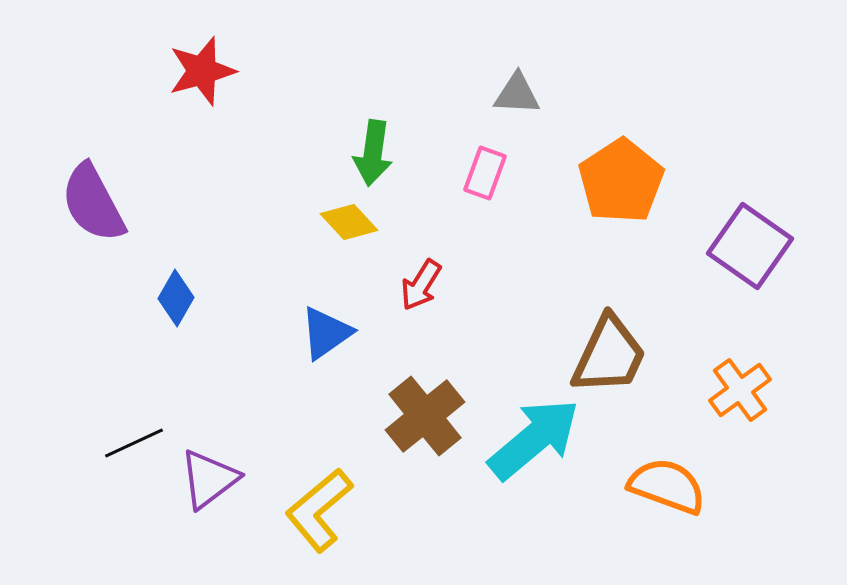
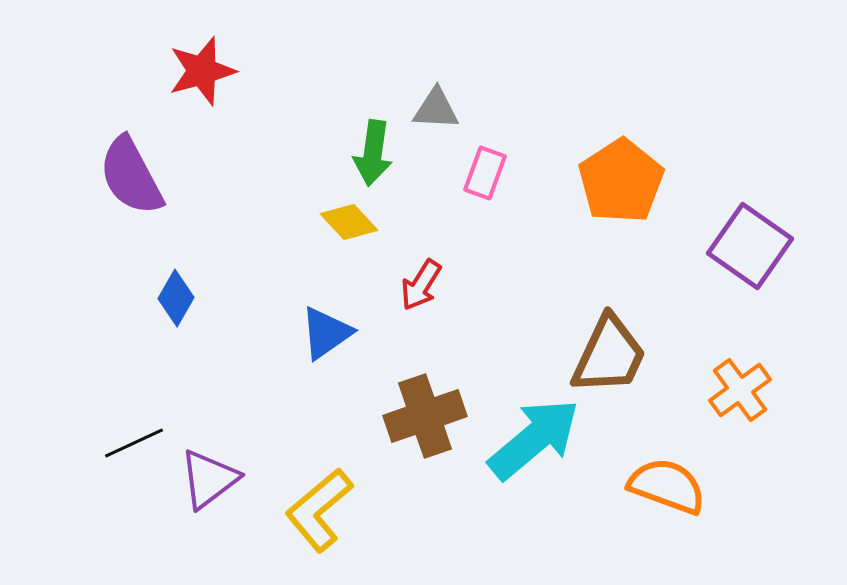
gray triangle: moved 81 px left, 15 px down
purple semicircle: moved 38 px right, 27 px up
brown cross: rotated 20 degrees clockwise
